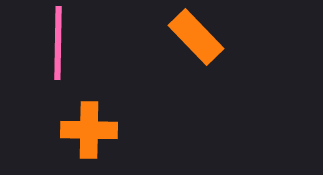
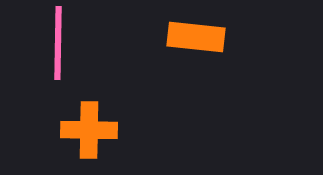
orange rectangle: rotated 40 degrees counterclockwise
